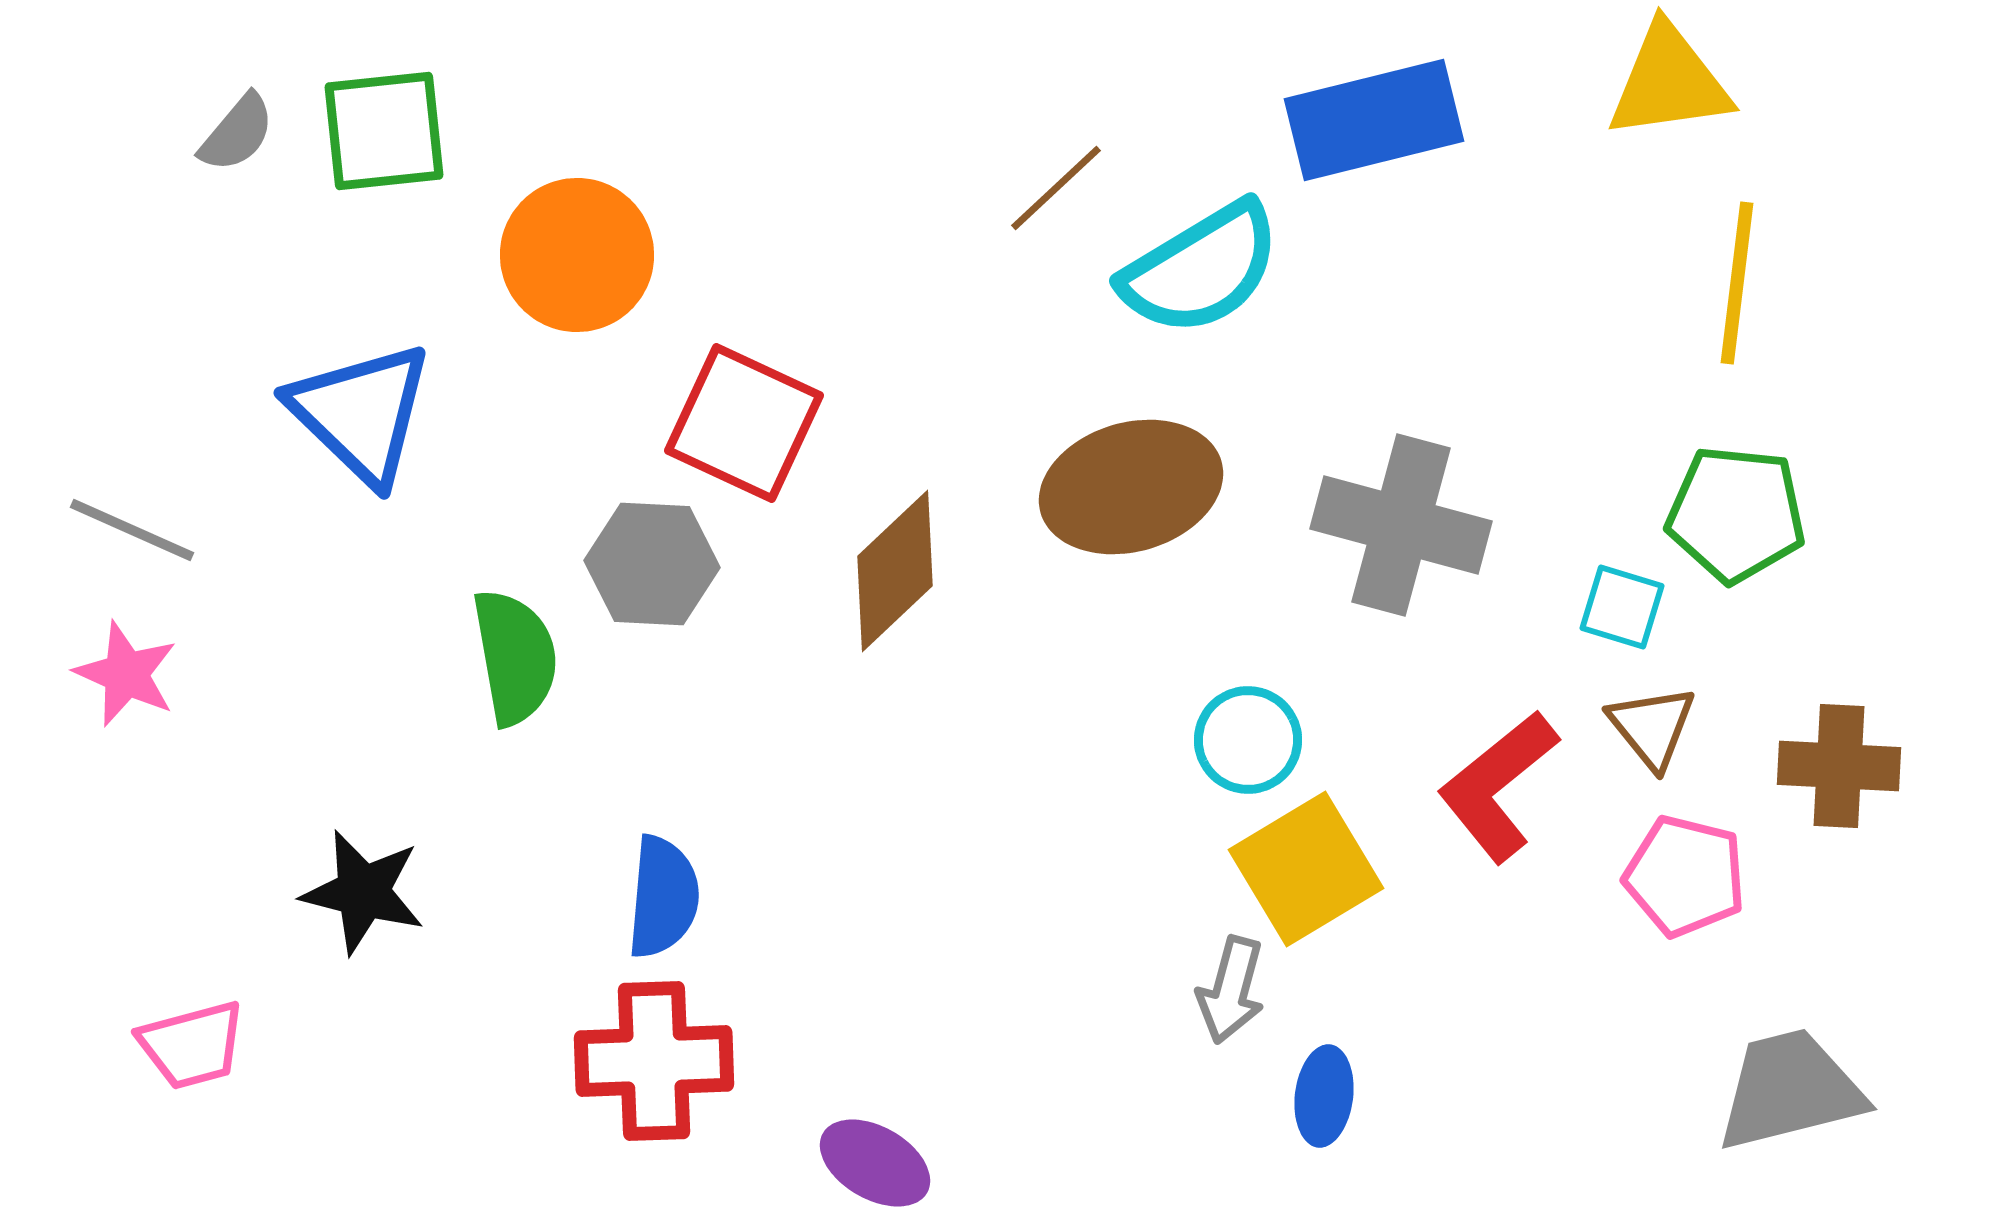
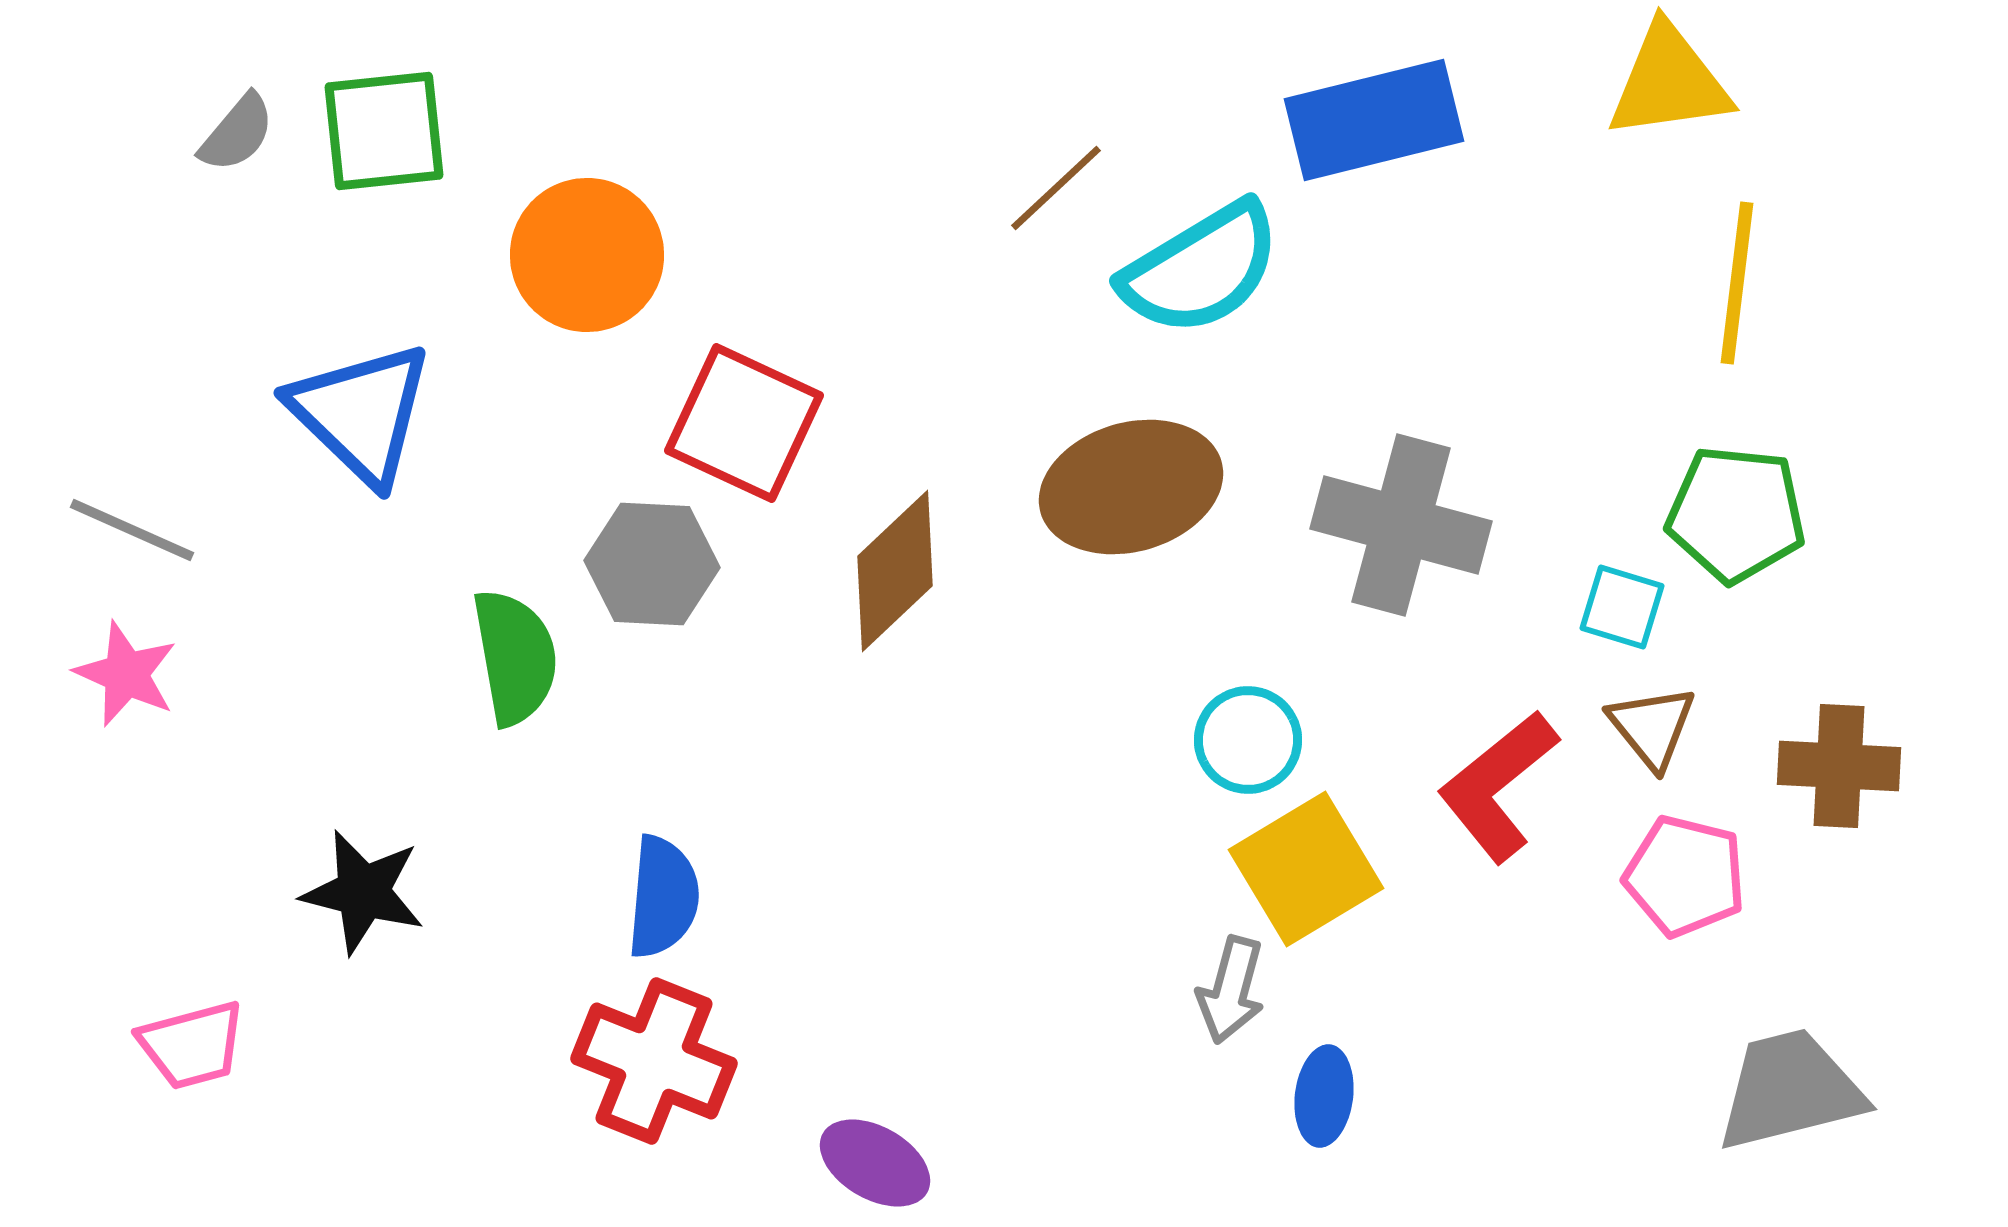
orange circle: moved 10 px right
red cross: rotated 24 degrees clockwise
